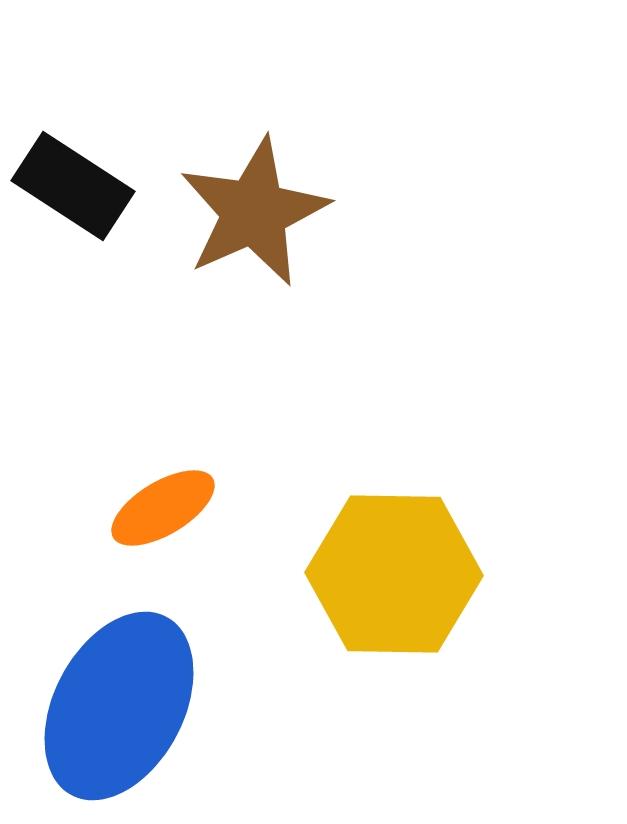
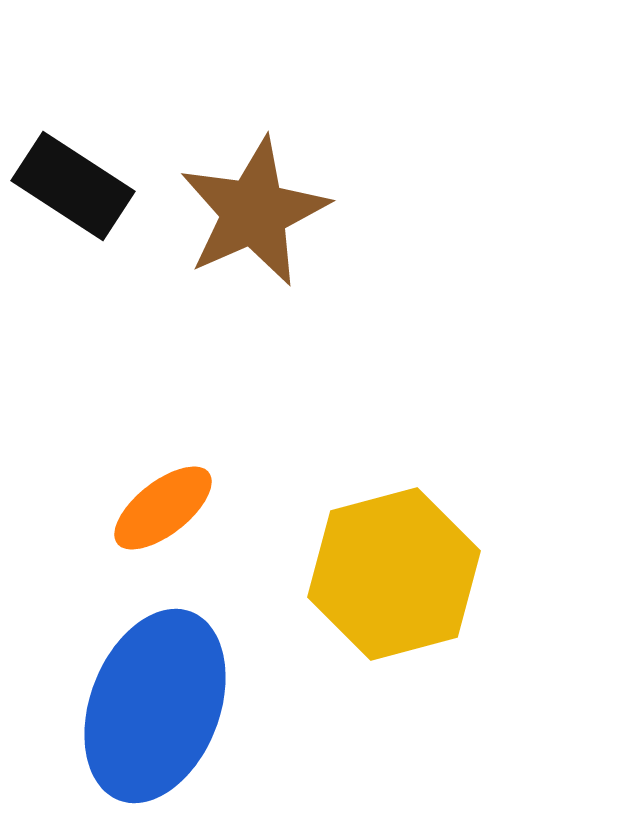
orange ellipse: rotated 7 degrees counterclockwise
yellow hexagon: rotated 16 degrees counterclockwise
blue ellipse: moved 36 px right; rotated 7 degrees counterclockwise
